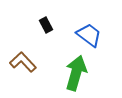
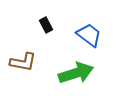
brown L-shape: rotated 144 degrees clockwise
green arrow: rotated 56 degrees clockwise
